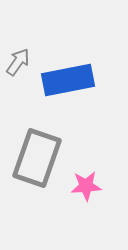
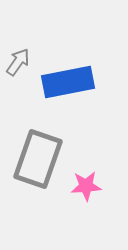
blue rectangle: moved 2 px down
gray rectangle: moved 1 px right, 1 px down
